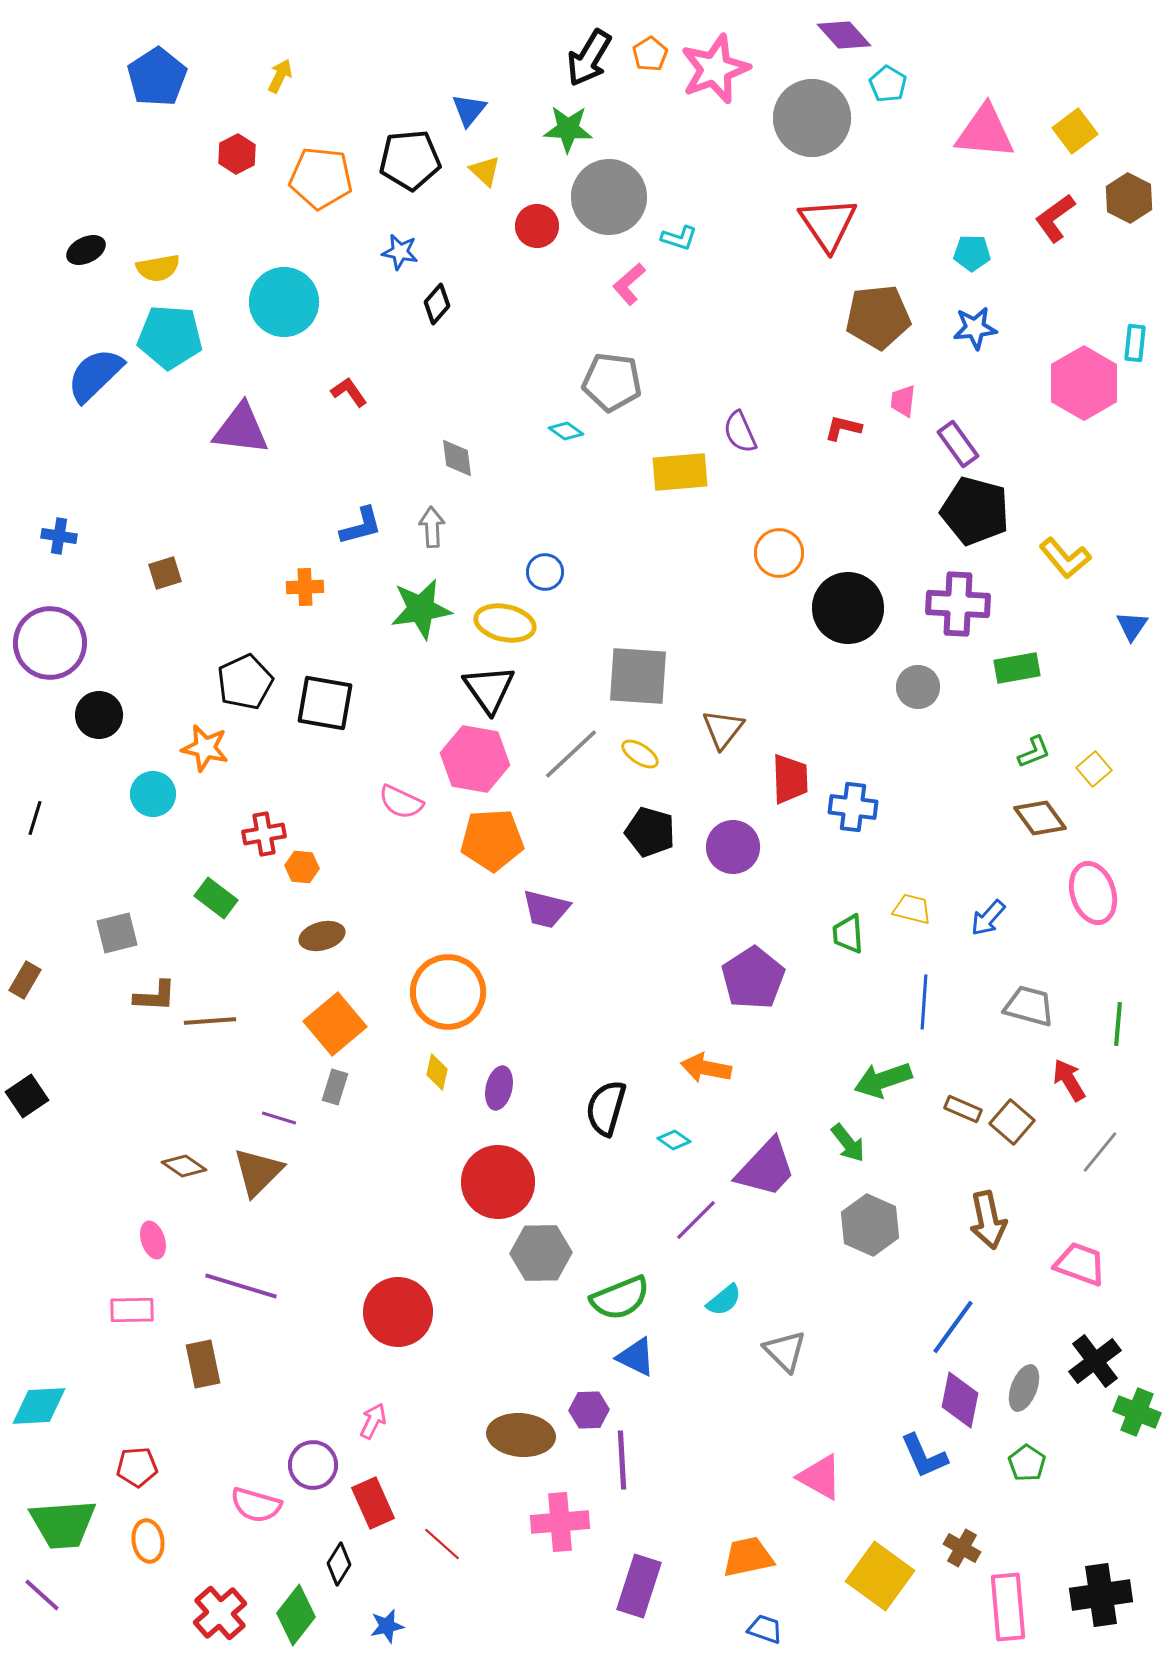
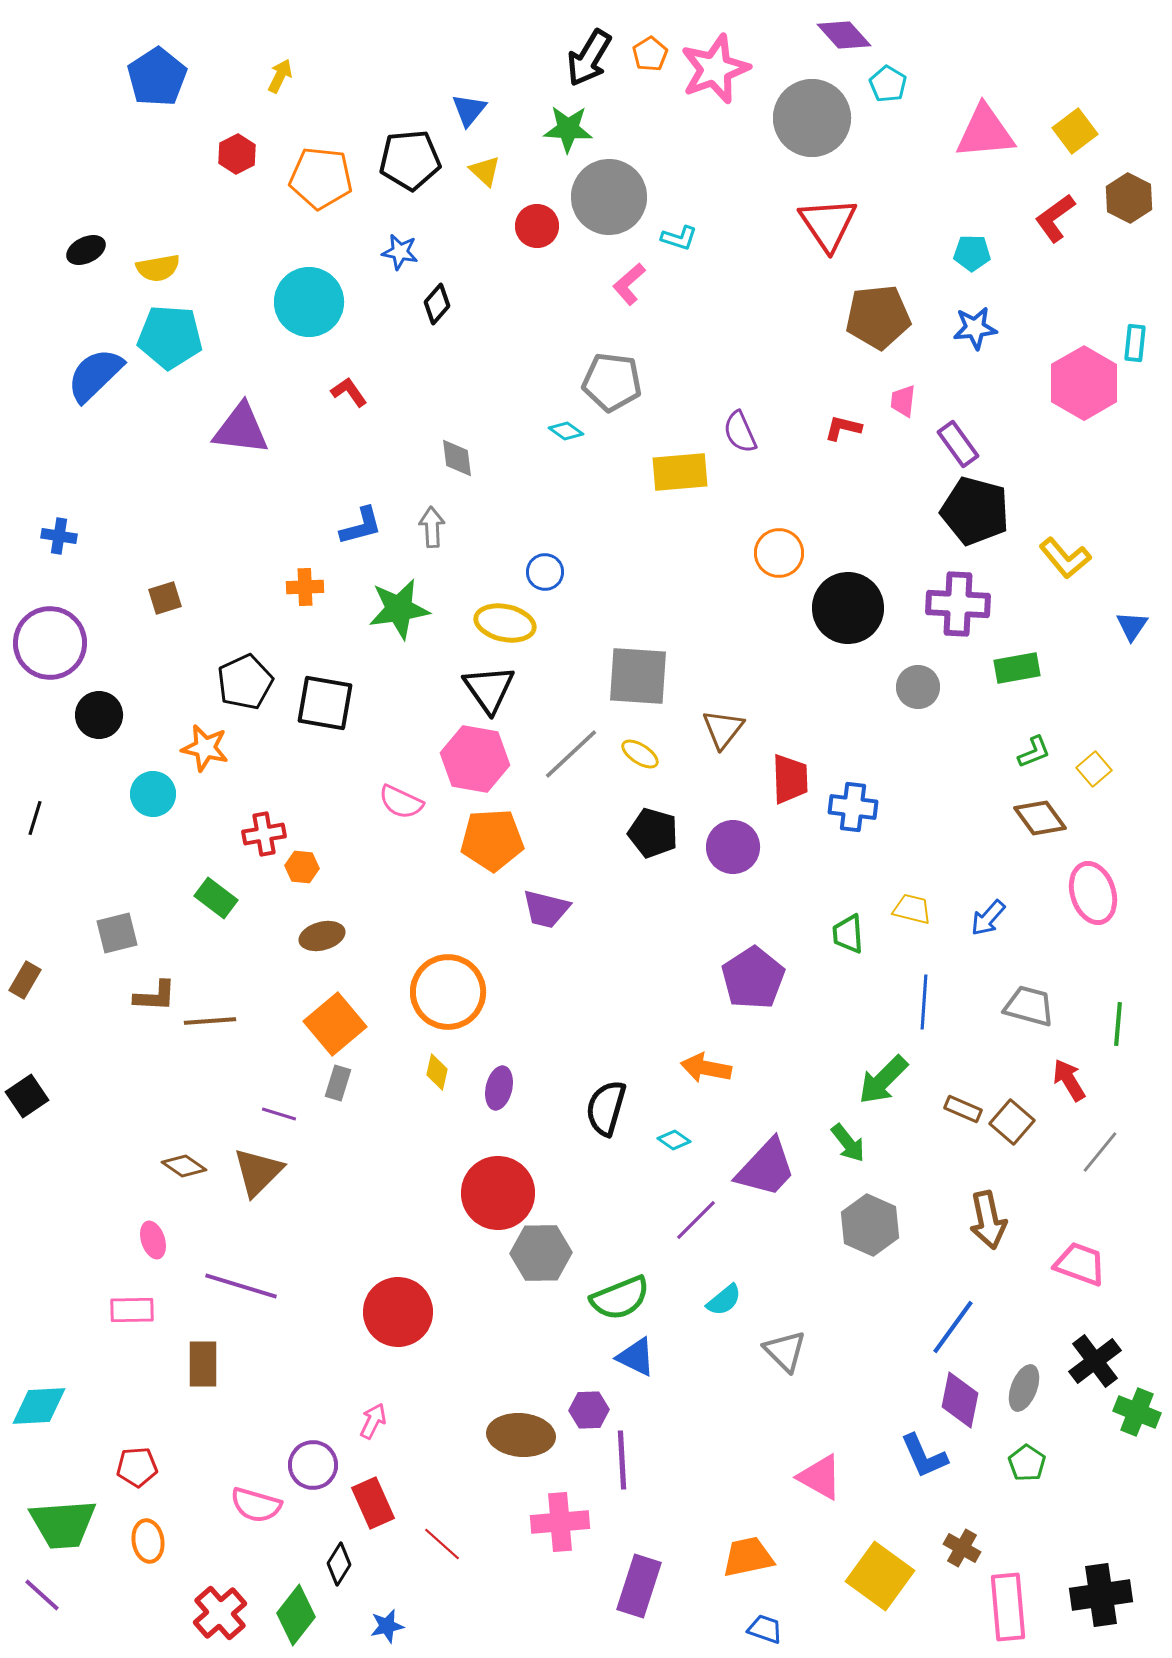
pink triangle at (985, 132): rotated 10 degrees counterclockwise
cyan circle at (284, 302): moved 25 px right
brown square at (165, 573): moved 25 px down
green star at (421, 609): moved 22 px left
black pentagon at (650, 832): moved 3 px right, 1 px down
green arrow at (883, 1080): rotated 26 degrees counterclockwise
gray rectangle at (335, 1087): moved 3 px right, 4 px up
purple line at (279, 1118): moved 4 px up
red circle at (498, 1182): moved 11 px down
brown rectangle at (203, 1364): rotated 12 degrees clockwise
